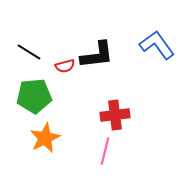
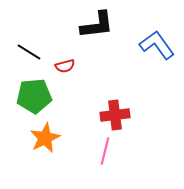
black L-shape: moved 30 px up
